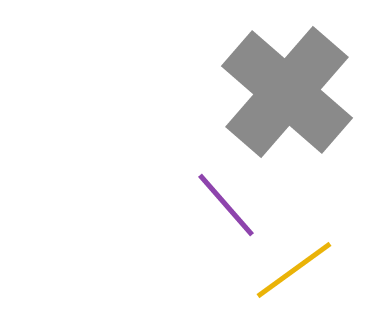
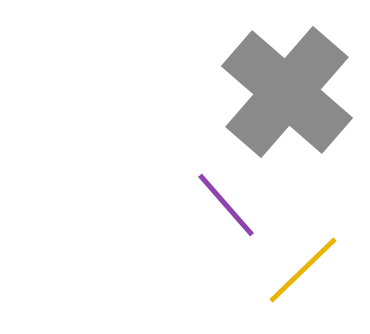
yellow line: moved 9 px right; rotated 8 degrees counterclockwise
